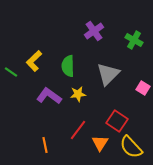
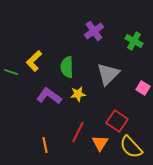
green cross: moved 1 px down
green semicircle: moved 1 px left, 1 px down
green line: rotated 16 degrees counterclockwise
red line: moved 2 px down; rotated 10 degrees counterclockwise
